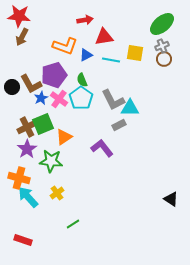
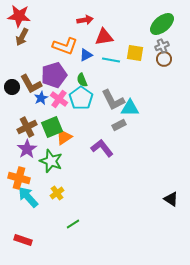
green square: moved 9 px right, 3 px down
green star: rotated 15 degrees clockwise
